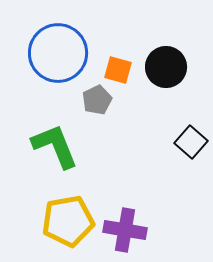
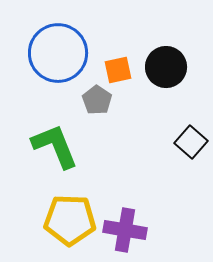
orange square: rotated 28 degrees counterclockwise
gray pentagon: rotated 12 degrees counterclockwise
yellow pentagon: moved 2 px right, 1 px up; rotated 12 degrees clockwise
